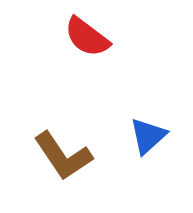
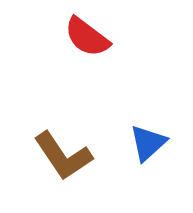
blue triangle: moved 7 px down
